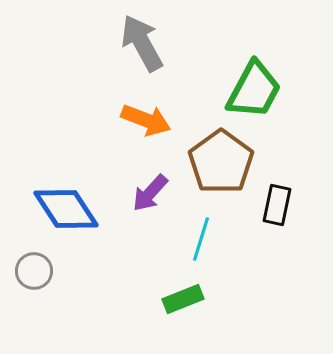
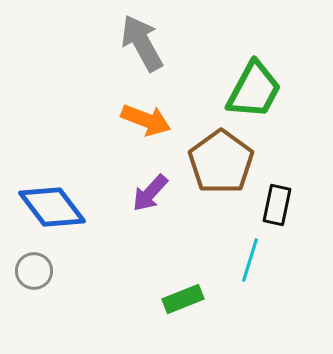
blue diamond: moved 14 px left, 2 px up; rotated 4 degrees counterclockwise
cyan line: moved 49 px right, 21 px down
